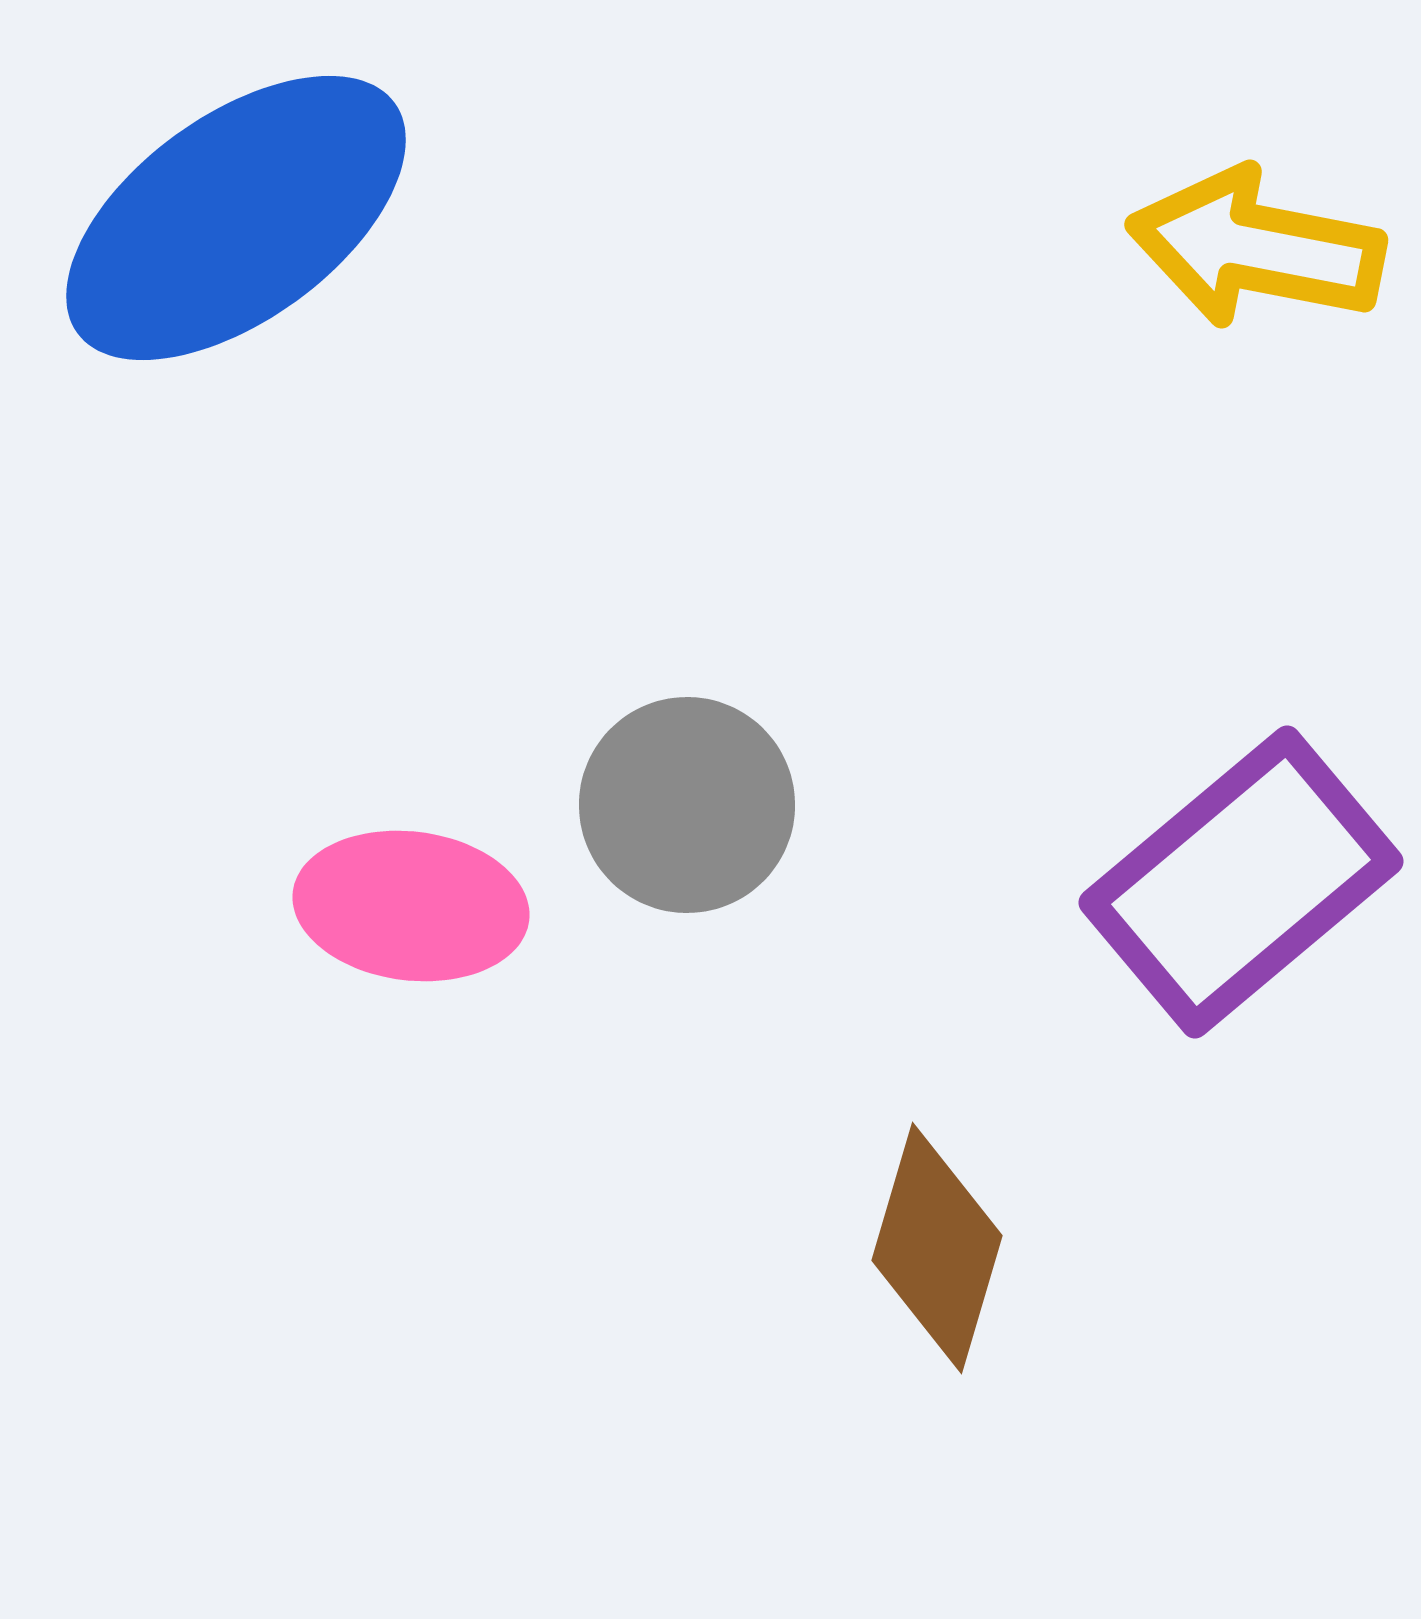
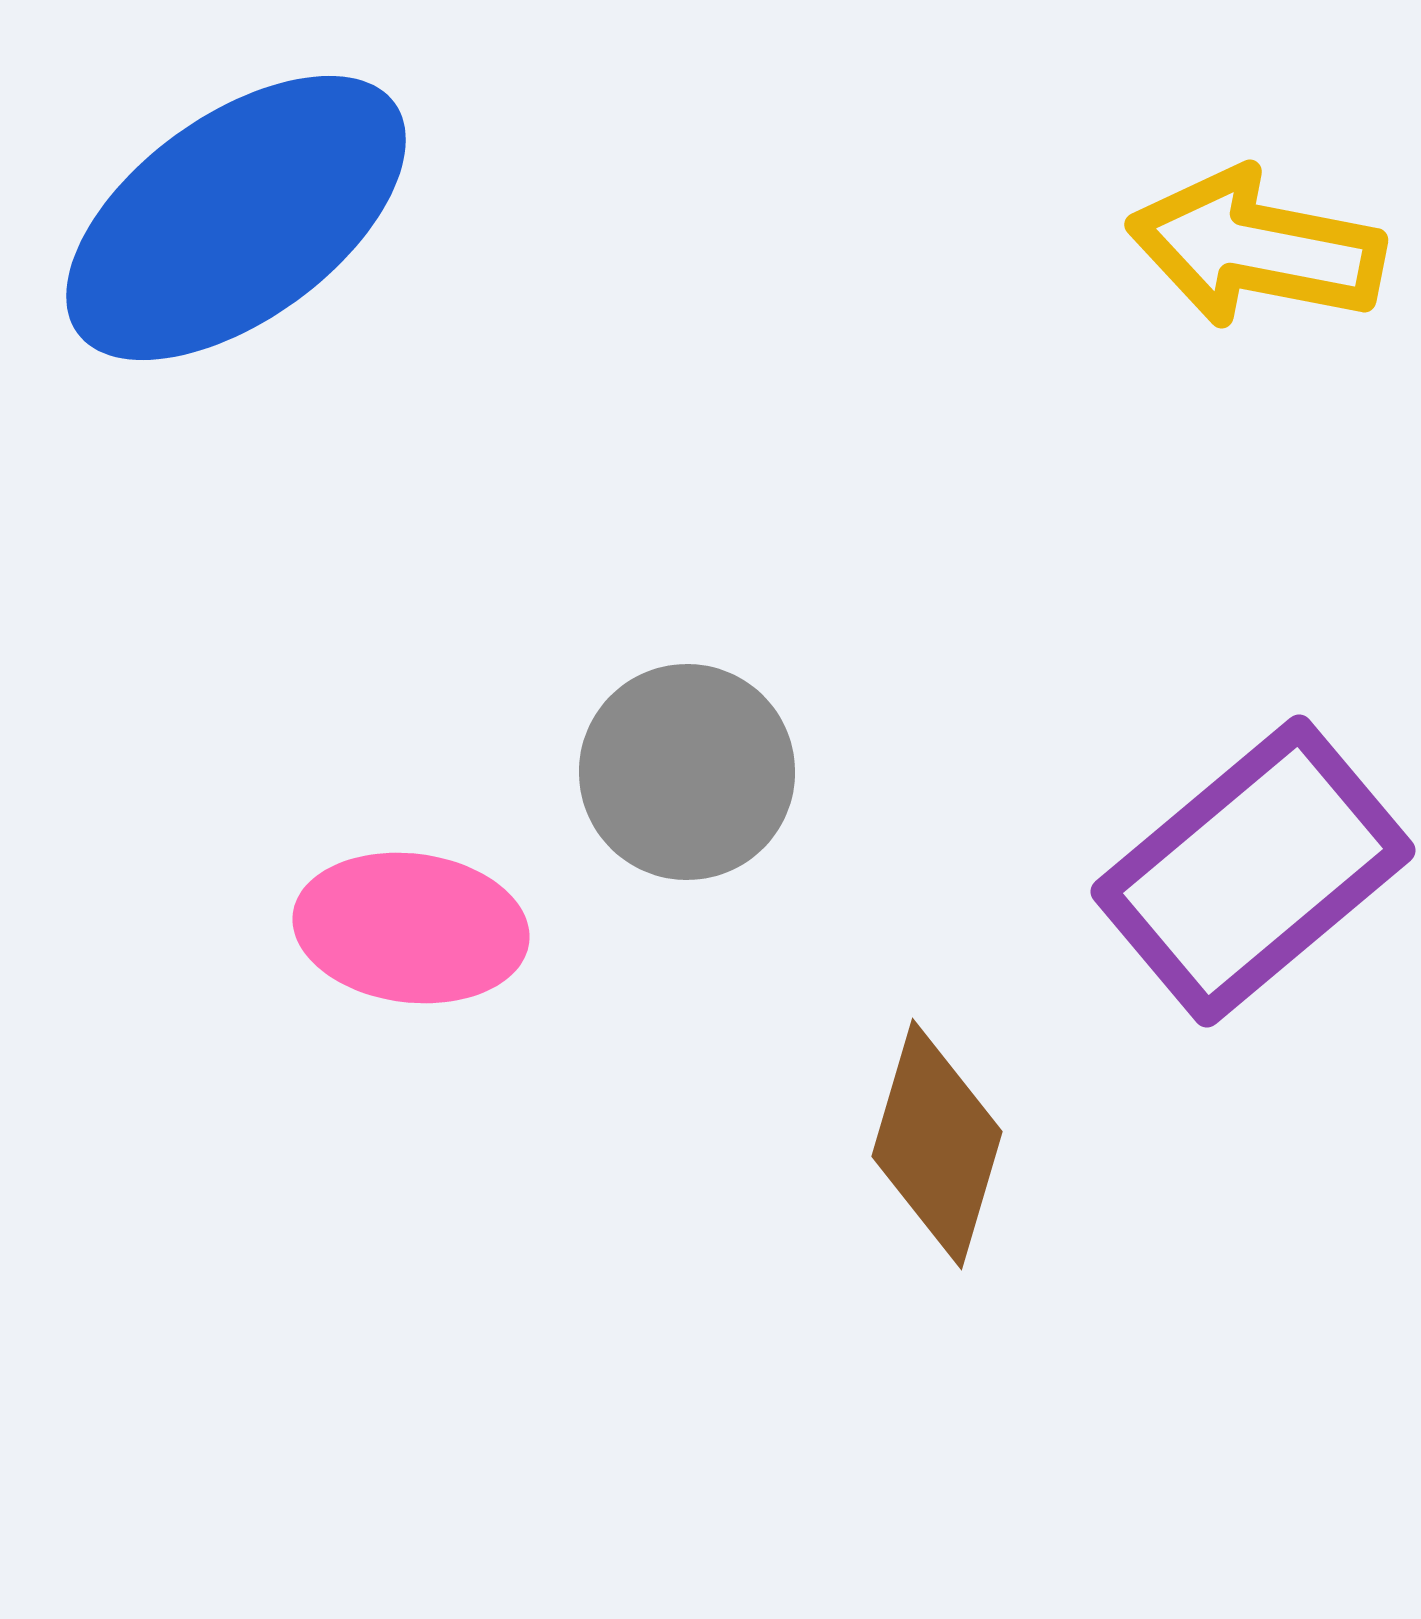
gray circle: moved 33 px up
purple rectangle: moved 12 px right, 11 px up
pink ellipse: moved 22 px down
brown diamond: moved 104 px up
